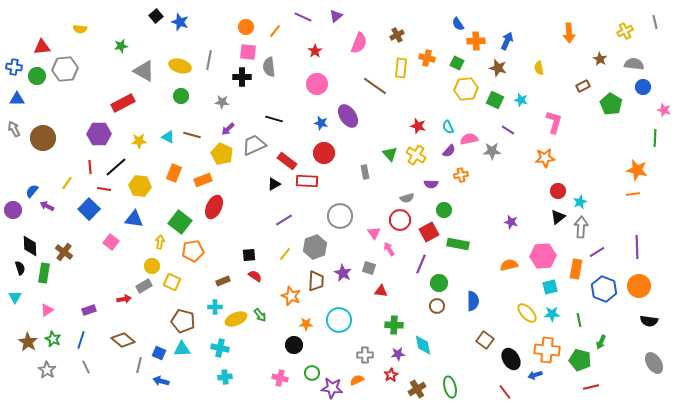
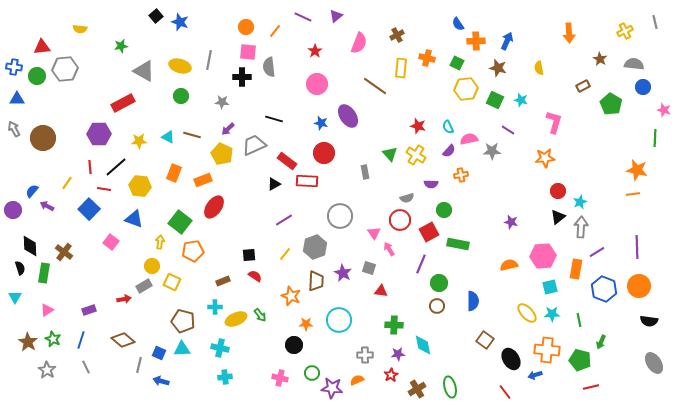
red ellipse at (214, 207): rotated 10 degrees clockwise
blue triangle at (134, 219): rotated 12 degrees clockwise
